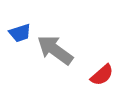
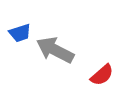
gray arrow: rotated 9 degrees counterclockwise
